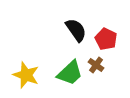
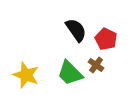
green trapezoid: rotated 88 degrees clockwise
